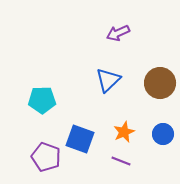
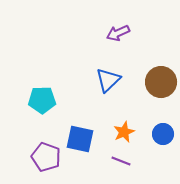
brown circle: moved 1 px right, 1 px up
blue square: rotated 8 degrees counterclockwise
